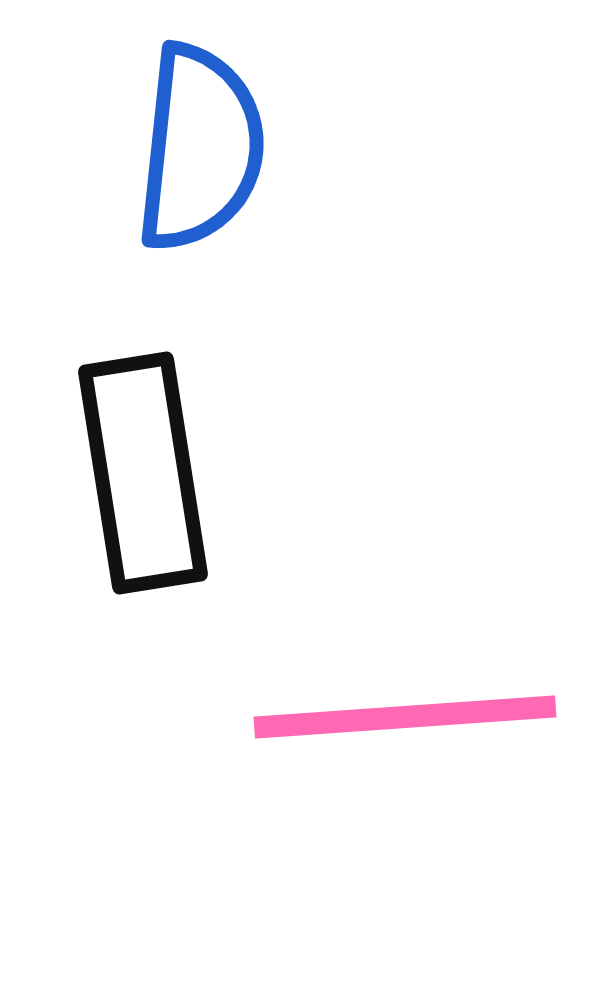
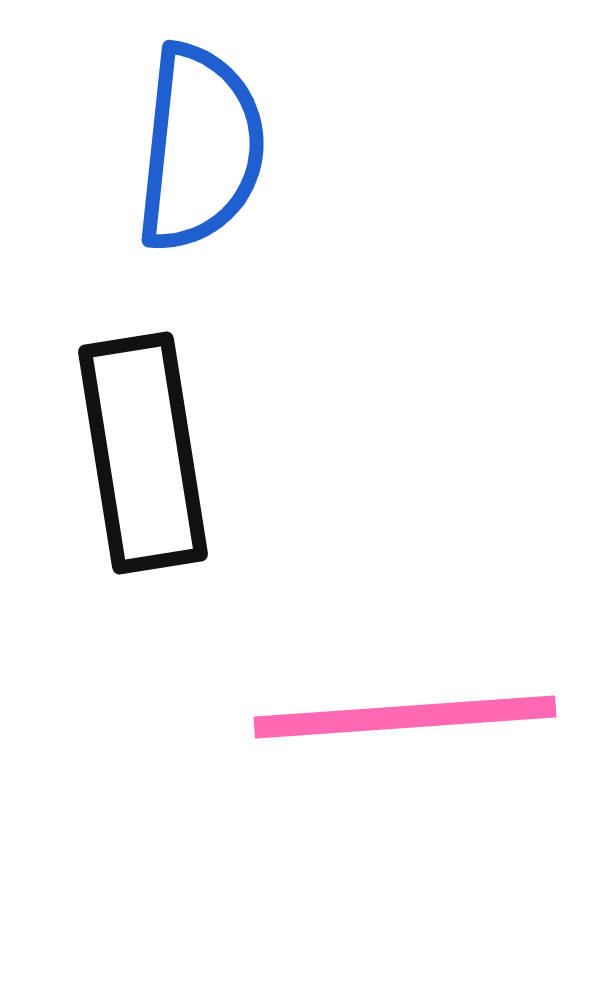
black rectangle: moved 20 px up
